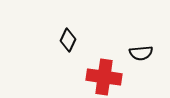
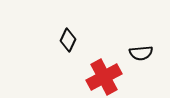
red cross: rotated 36 degrees counterclockwise
